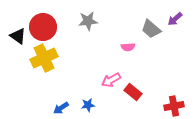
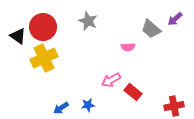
gray star: rotated 30 degrees clockwise
